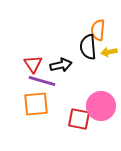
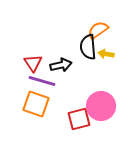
orange semicircle: rotated 50 degrees clockwise
yellow arrow: moved 3 px left, 2 px down; rotated 21 degrees clockwise
red triangle: moved 1 px up
orange square: rotated 24 degrees clockwise
red square: rotated 25 degrees counterclockwise
